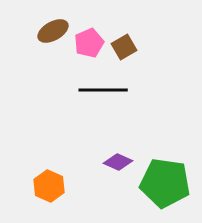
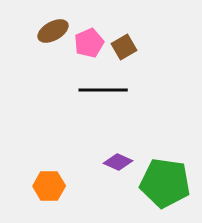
orange hexagon: rotated 24 degrees counterclockwise
